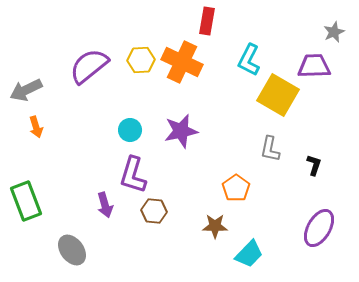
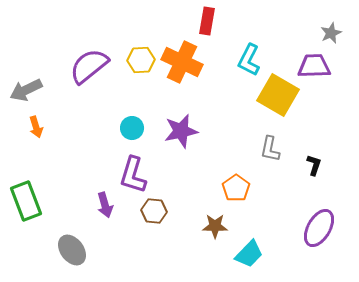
gray star: moved 3 px left, 1 px down
cyan circle: moved 2 px right, 2 px up
